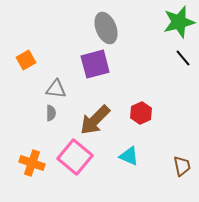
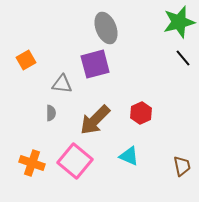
gray triangle: moved 6 px right, 5 px up
pink square: moved 4 px down
